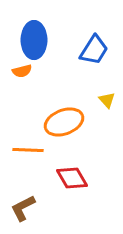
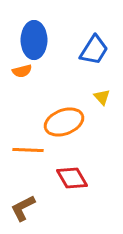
yellow triangle: moved 5 px left, 3 px up
